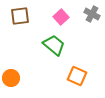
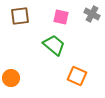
pink square: rotated 35 degrees counterclockwise
